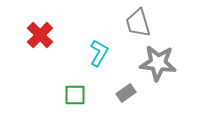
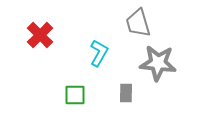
gray rectangle: rotated 54 degrees counterclockwise
